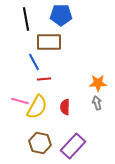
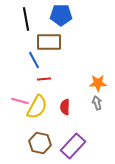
blue line: moved 2 px up
